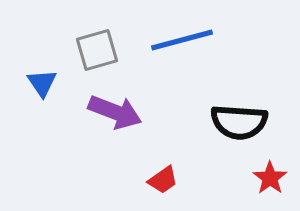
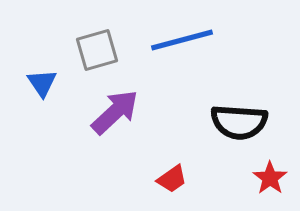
purple arrow: rotated 64 degrees counterclockwise
red trapezoid: moved 9 px right, 1 px up
